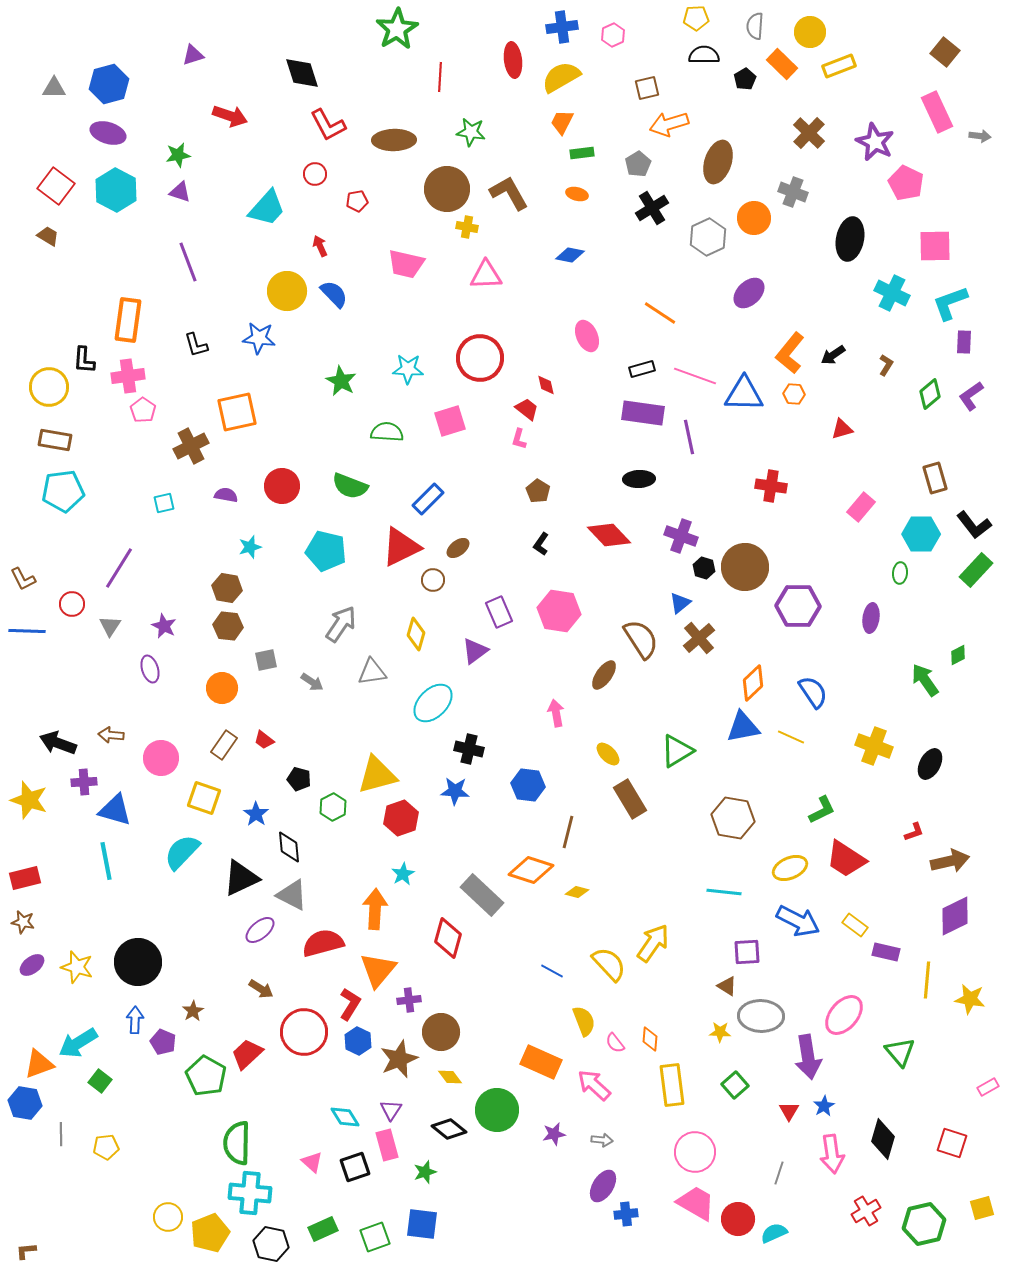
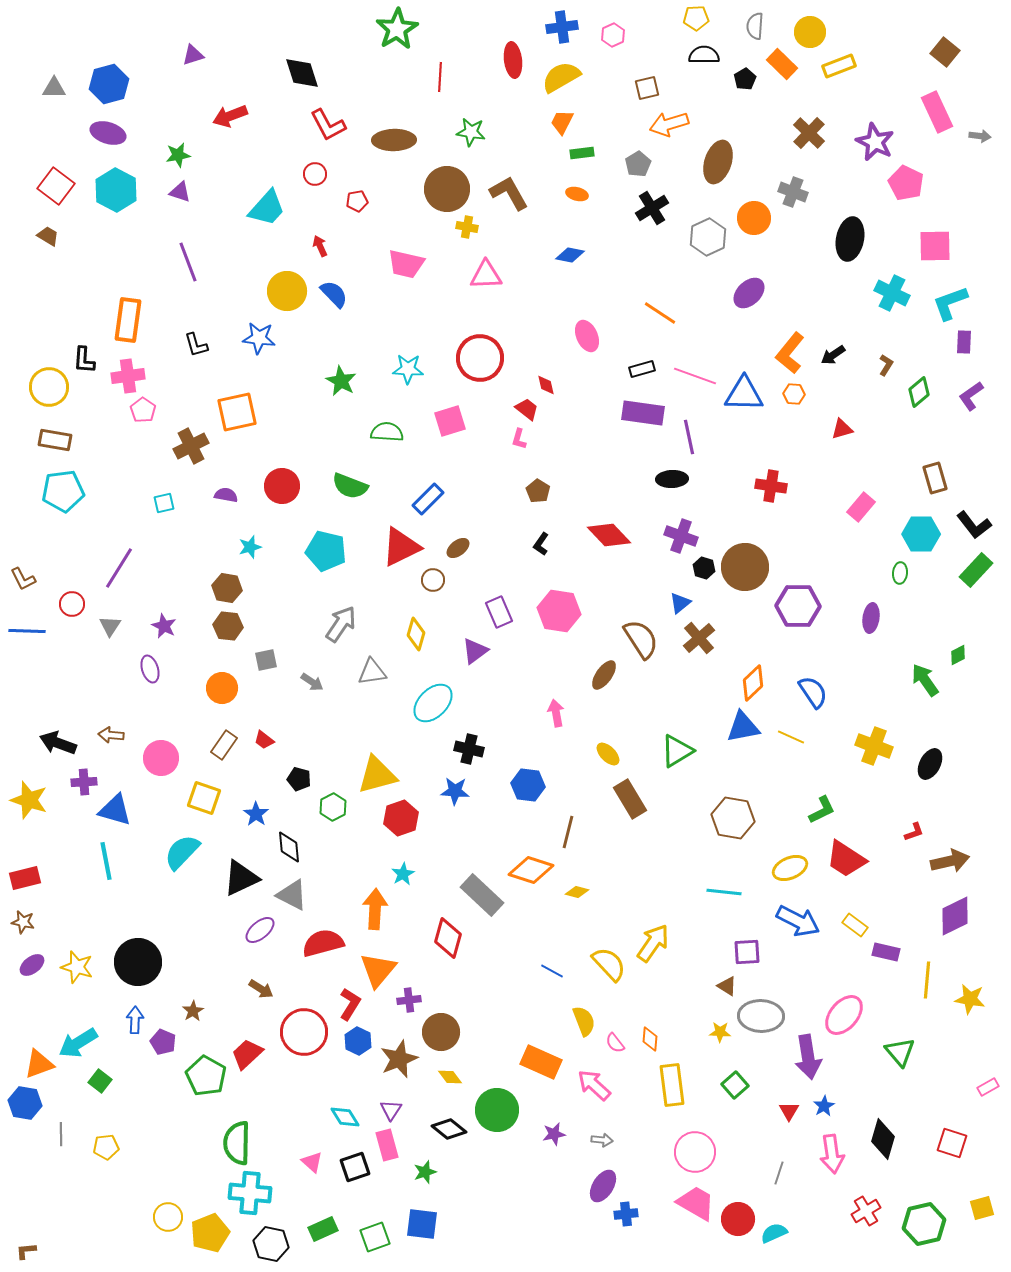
red arrow at (230, 116): rotated 140 degrees clockwise
green diamond at (930, 394): moved 11 px left, 2 px up
black ellipse at (639, 479): moved 33 px right
